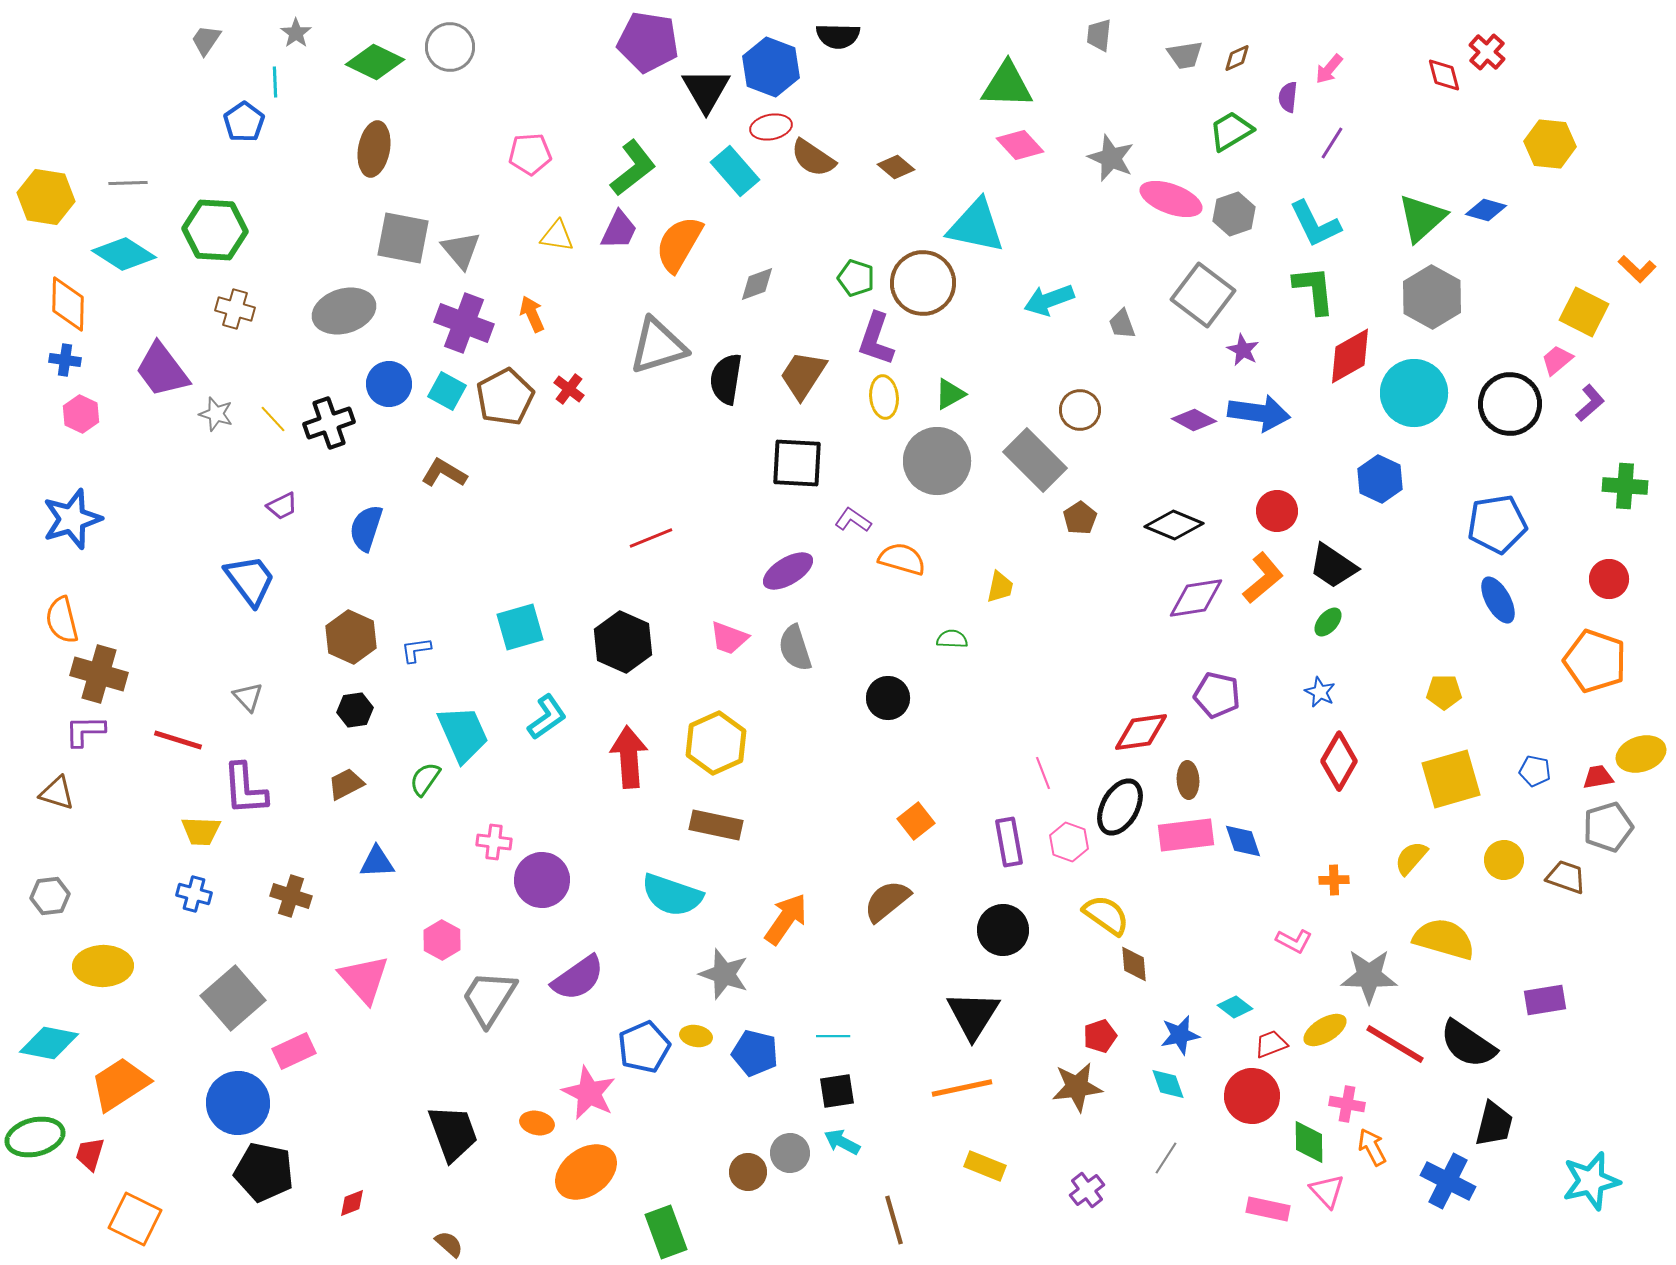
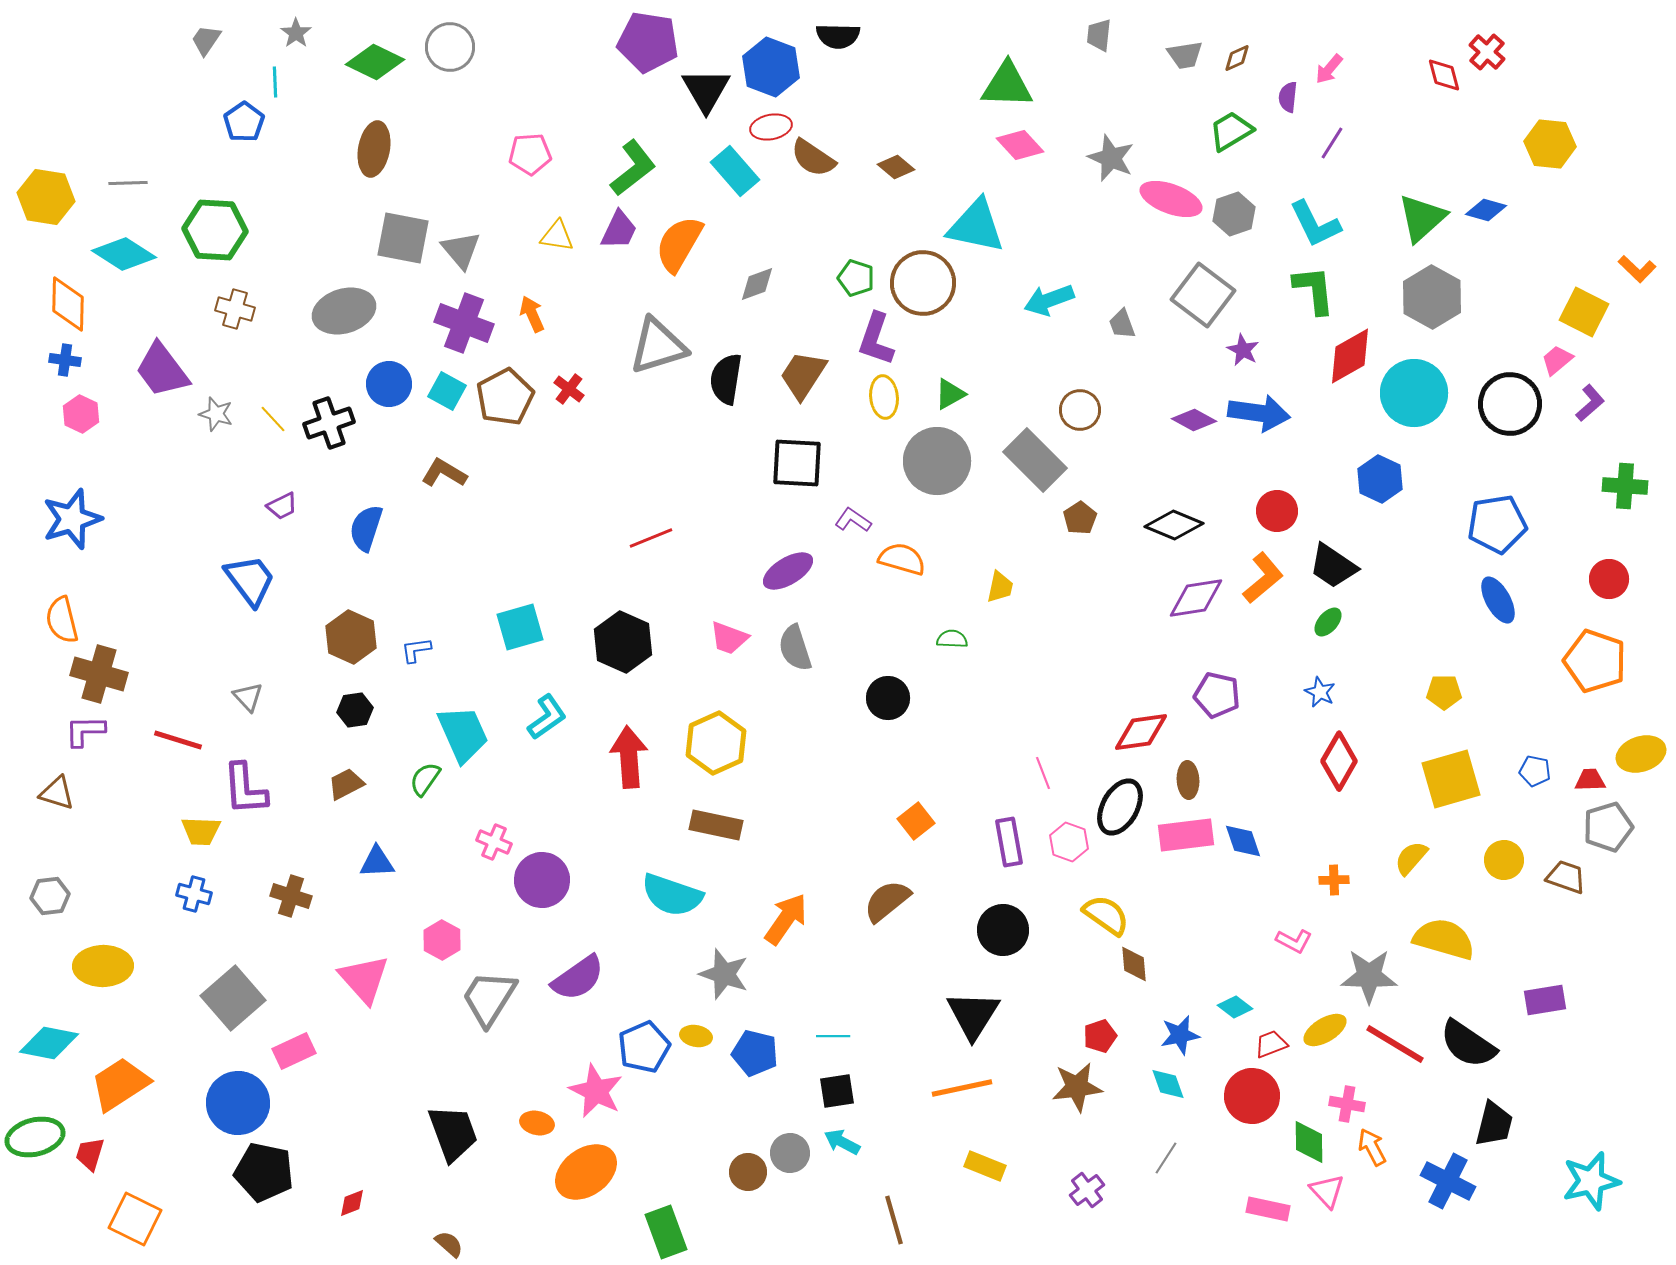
red trapezoid at (1598, 777): moved 8 px left, 3 px down; rotated 8 degrees clockwise
pink cross at (494, 842): rotated 16 degrees clockwise
pink star at (589, 1093): moved 7 px right, 2 px up
